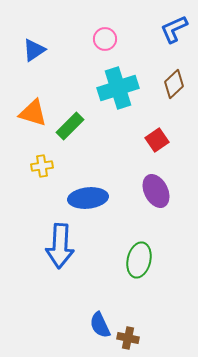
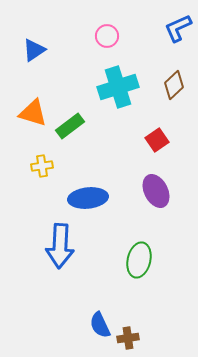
blue L-shape: moved 4 px right, 1 px up
pink circle: moved 2 px right, 3 px up
brown diamond: moved 1 px down
cyan cross: moved 1 px up
green rectangle: rotated 8 degrees clockwise
brown cross: rotated 20 degrees counterclockwise
